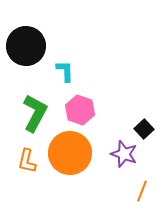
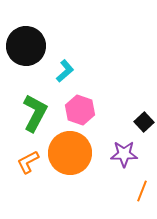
cyan L-shape: rotated 50 degrees clockwise
black square: moved 7 px up
purple star: rotated 20 degrees counterclockwise
orange L-shape: moved 1 px right, 1 px down; rotated 50 degrees clockwise
